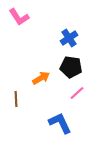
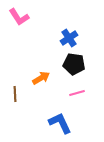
black pentagon: moved 3 px right, 3 px up
pink line: rotated 28 degrees clockwise
brown line: moved 1 px left, 5 px up
